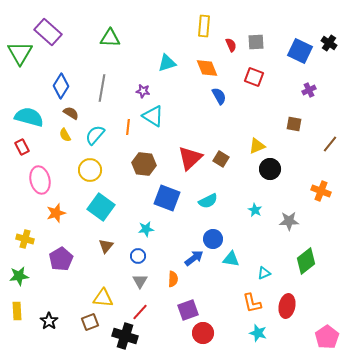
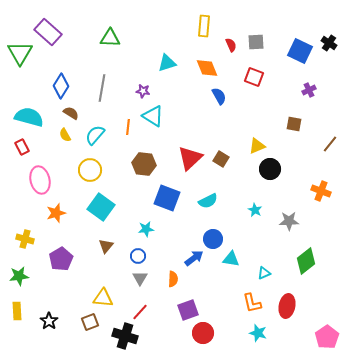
gray triangle at (140, 281): moved 3 px up
